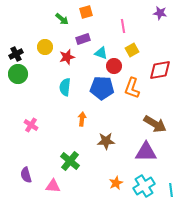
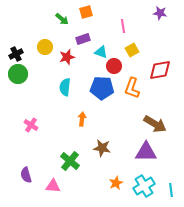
cyan triangle: moved 1 px up
brown star: moved 4 px left, 7 px down; rotated 12 degrees clockwise
